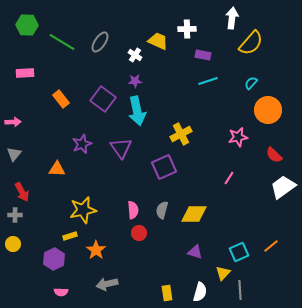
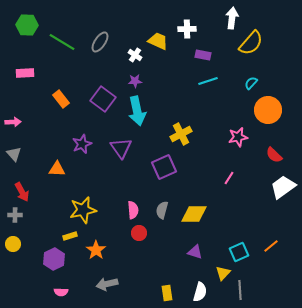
gray triangle at (14, 154): rotated 21 degrees counterclockwise
